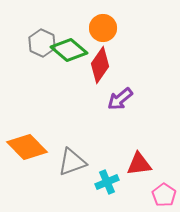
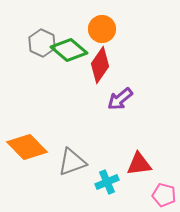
orange circle: moved 1 px left, 1 px down
pink pentagon: rotated 20 degrees counterclockwise
